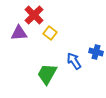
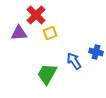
red cross: moved 2 px right
yellow square: rotated 32 degrees clockwise
